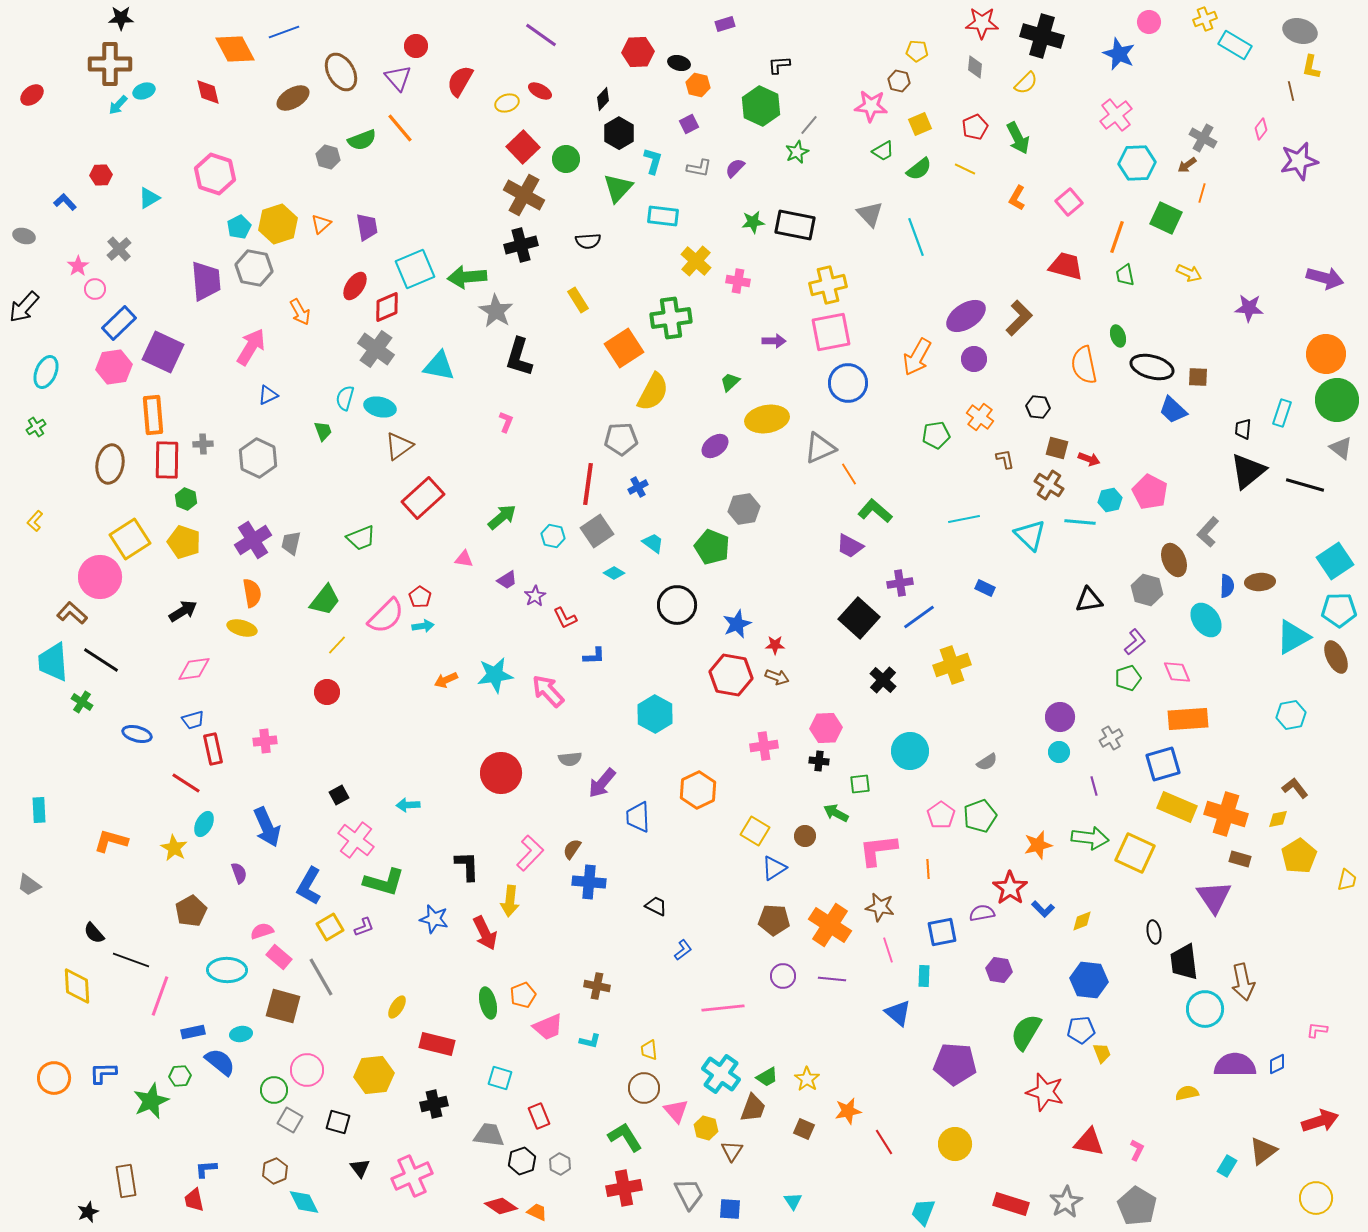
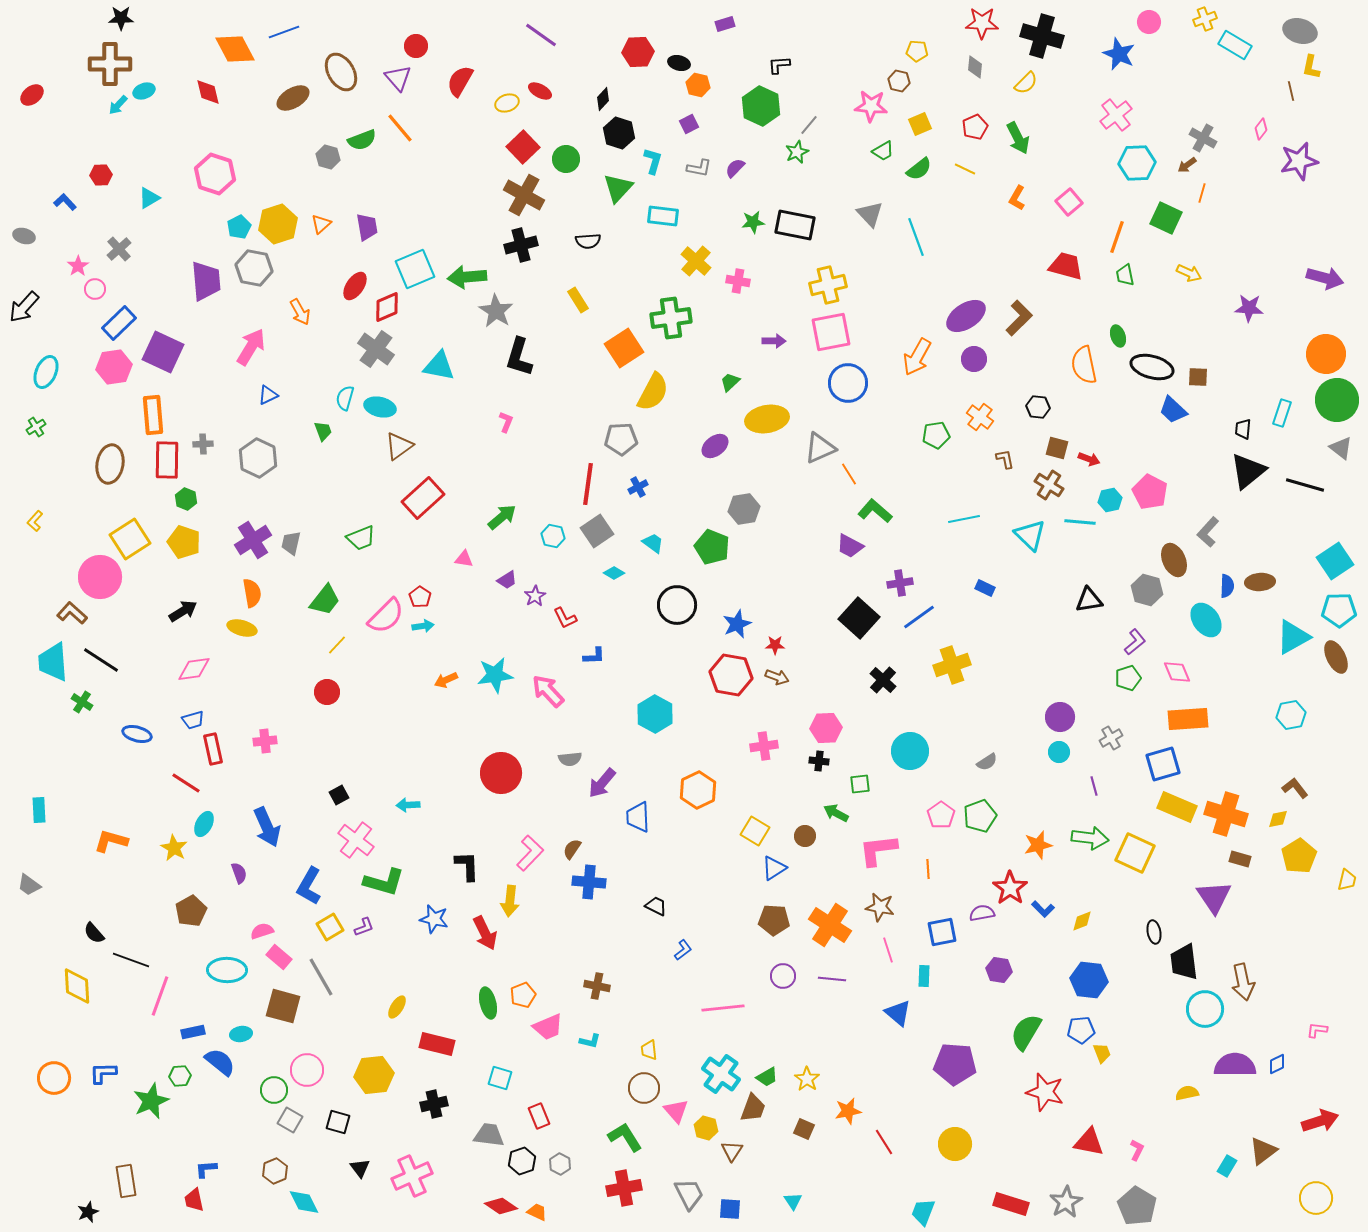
black hexagon at (619, 133): rotated 12 degrees counterclockwise
